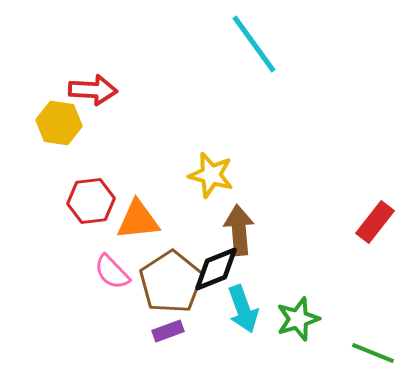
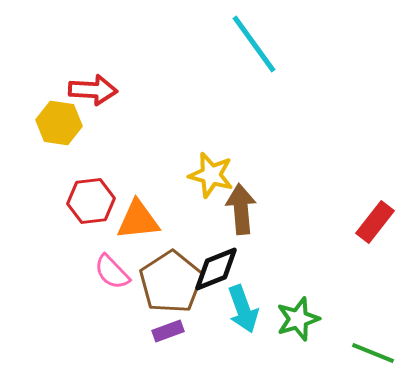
brown arrow: moved 2 px right, 21 px up
